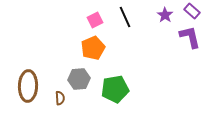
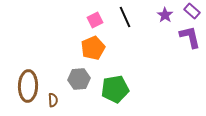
brown semicircle: moved 7 px left, 2 px down
